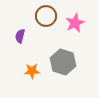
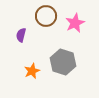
purple semicircle: moved 1 px right, 1 px up
orange star: rotated 21 degrees counterclockwise
